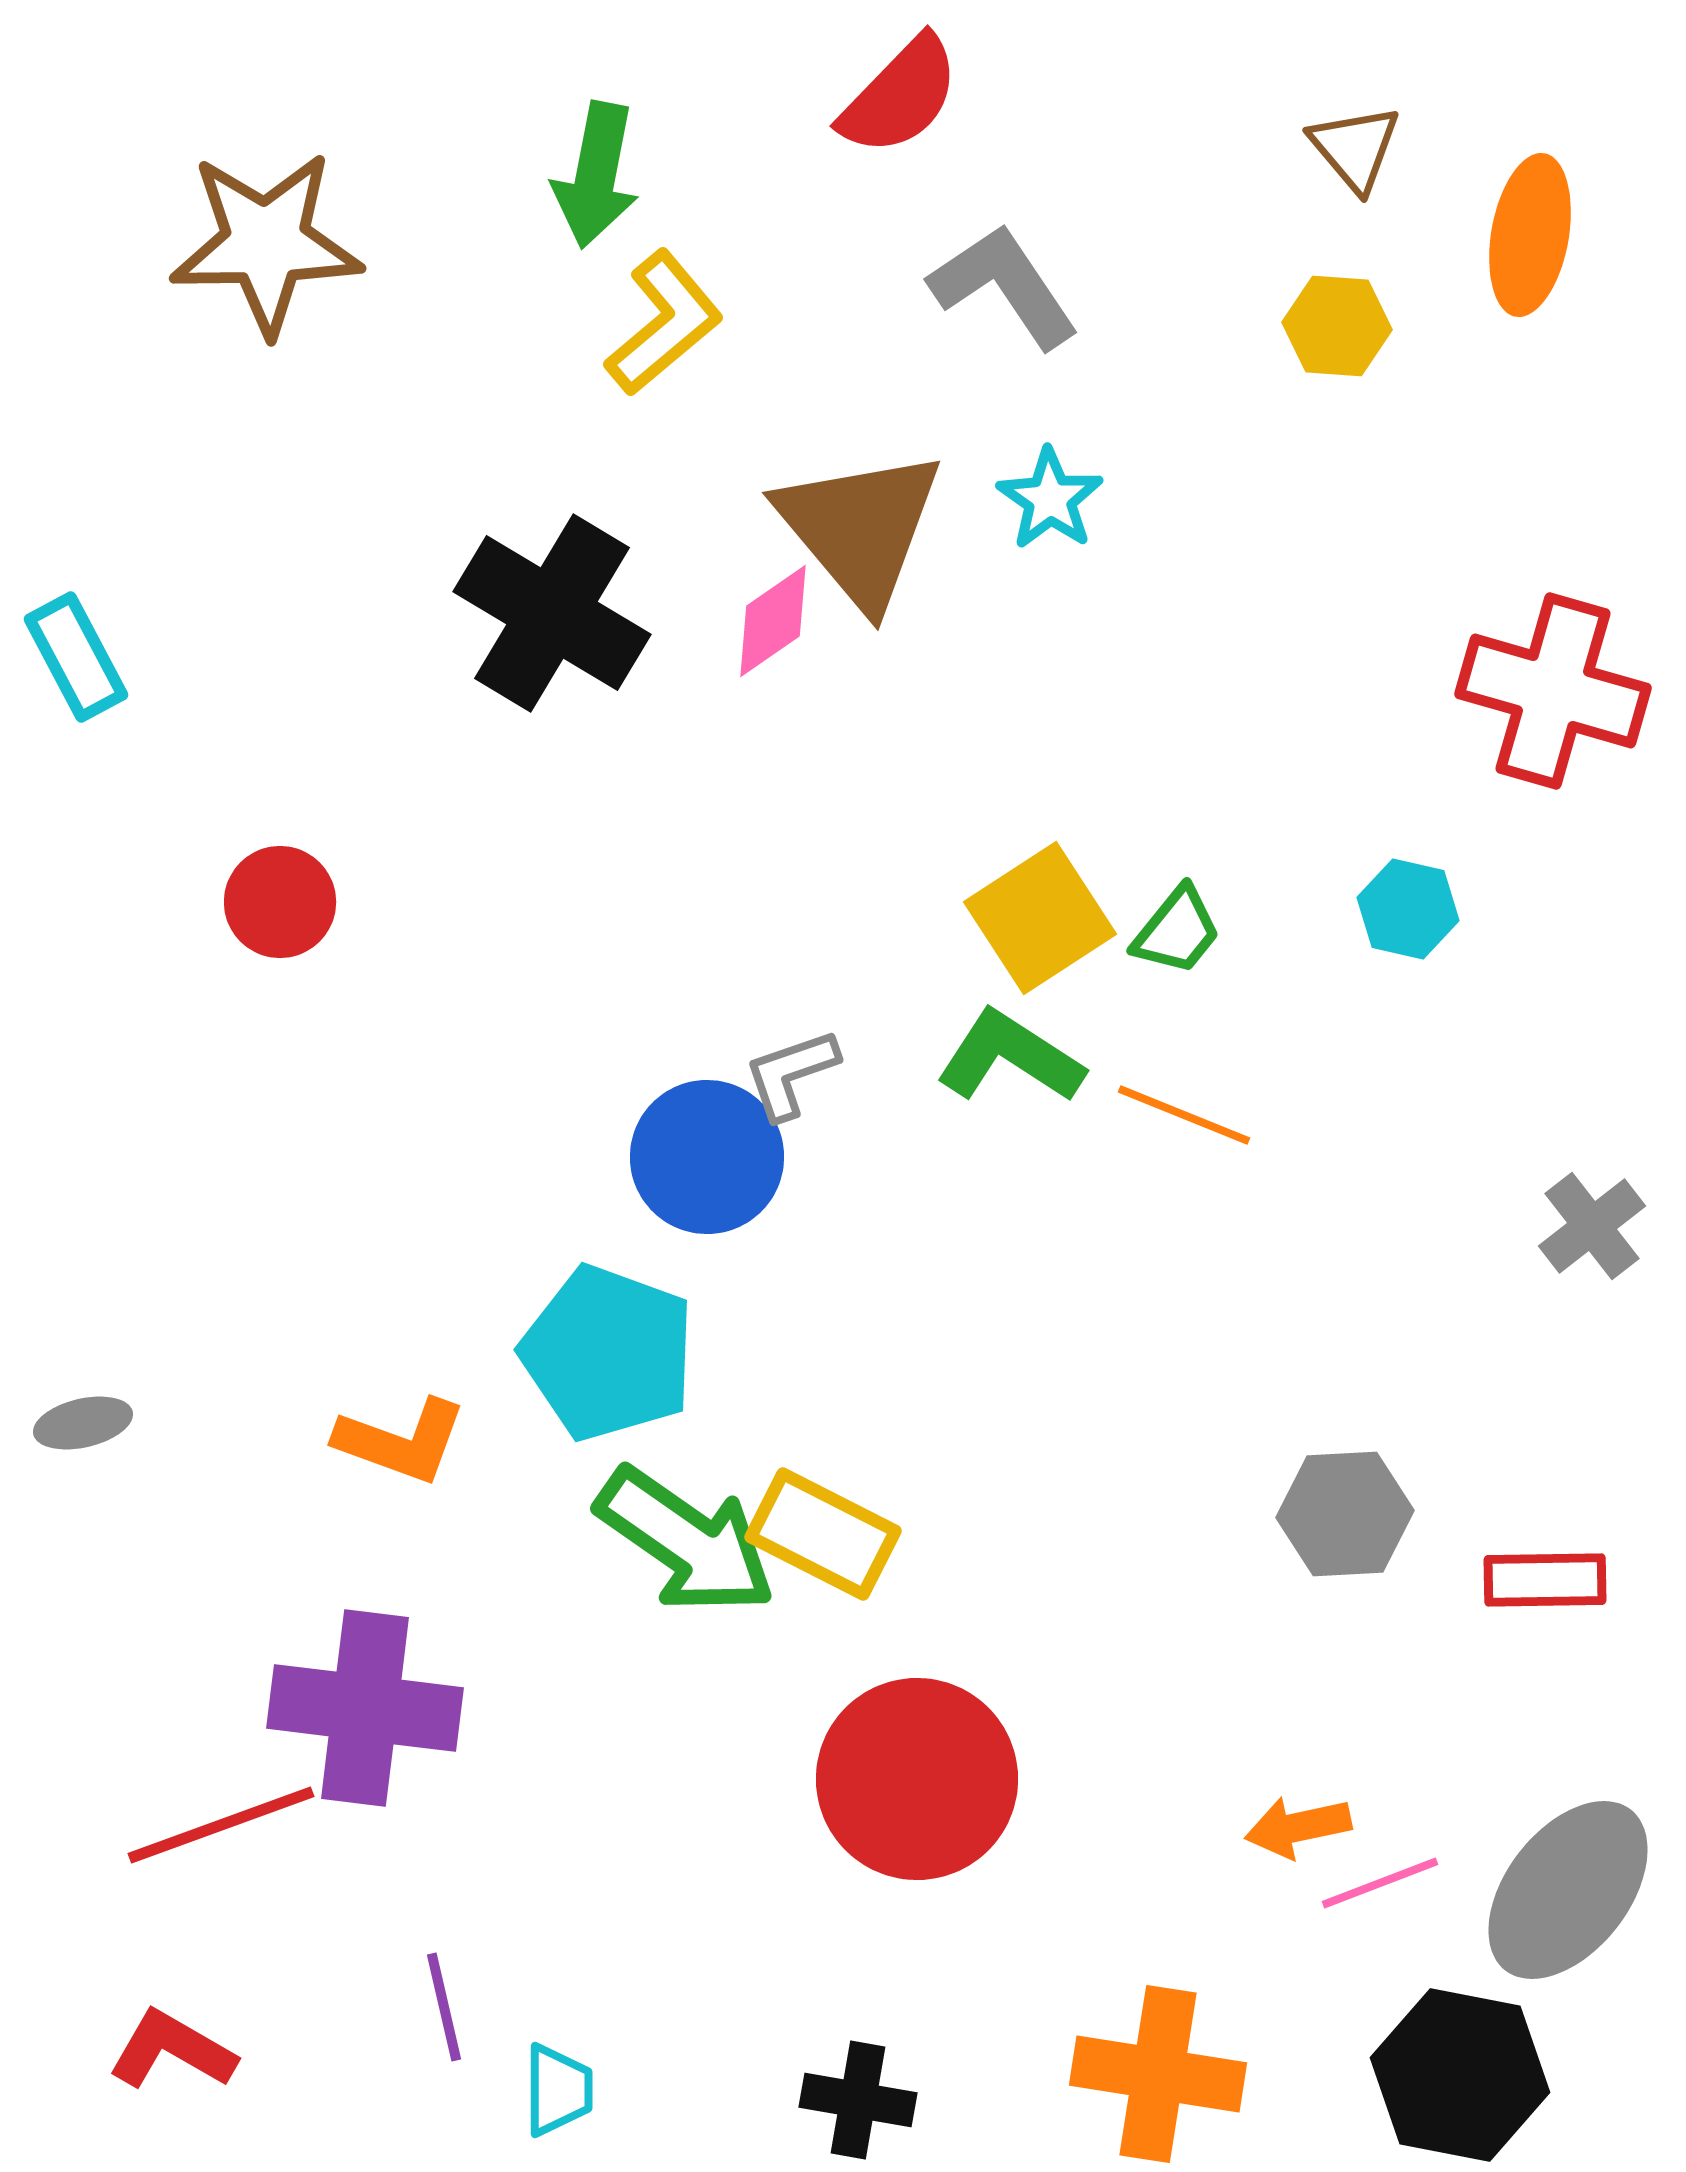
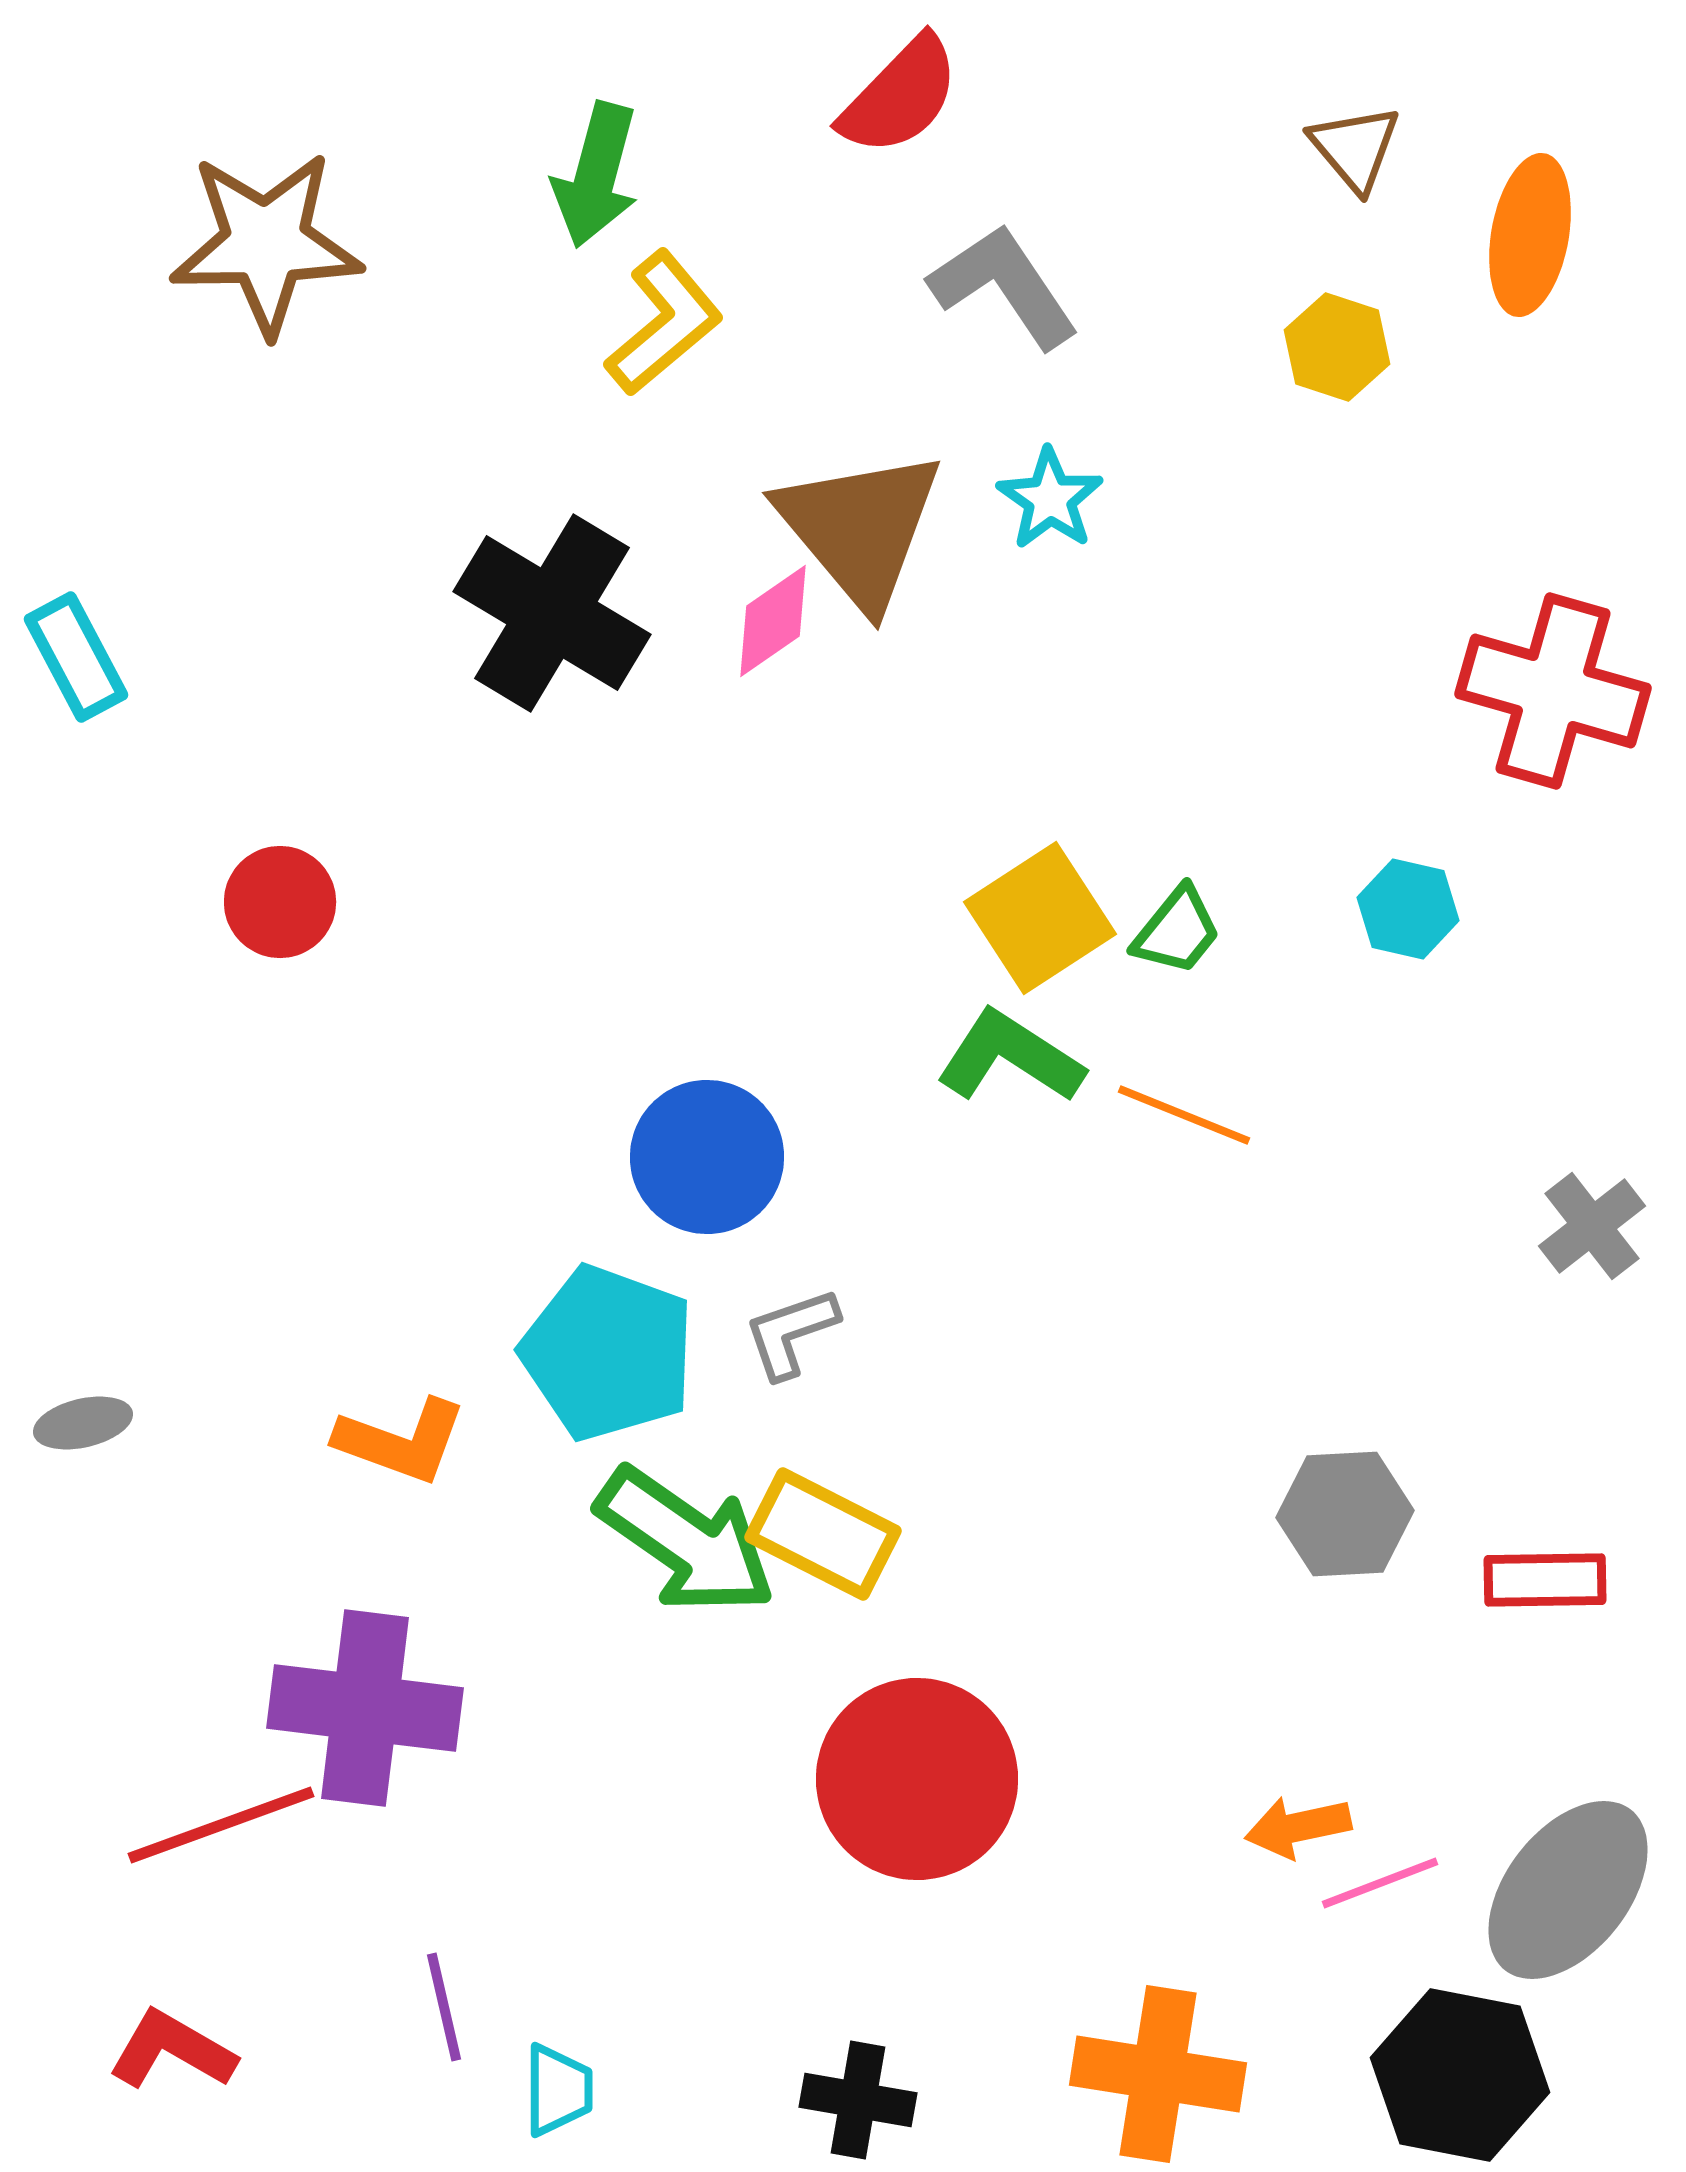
green arrow at (596, 175): rotated 4 degrees clockwise
yellow hexagon at (1337, 326): moved 21 px down; rotated 14 degrees clockwise
gray L-shape at (791, 1074): moved 259 px down
